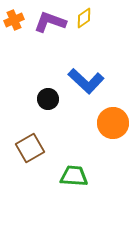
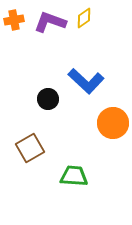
orange cross: rotated 12 degrees clockwise
